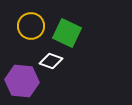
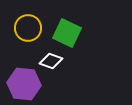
yellow circle: moved 3 px left, 2 px down
purple hexagon: moved 2 px right, 3 px down
